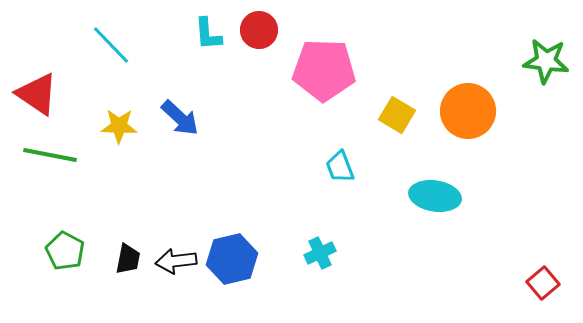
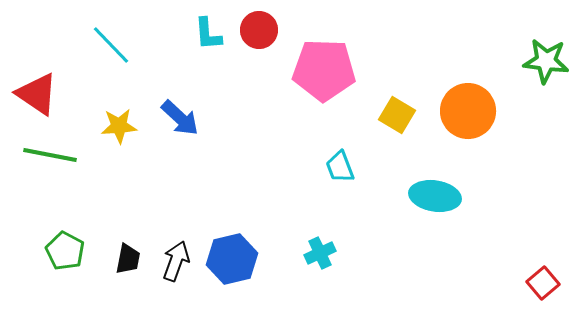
yellow star: rotated 6 degrees counterclockwise
black arrow: rotated 117 degrees clockwise
